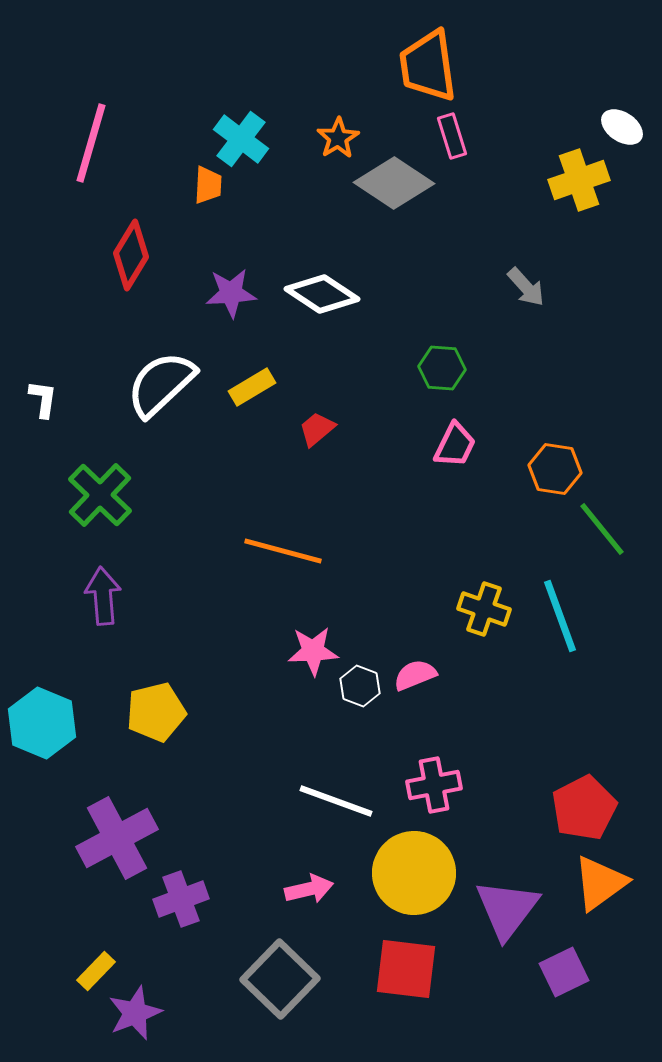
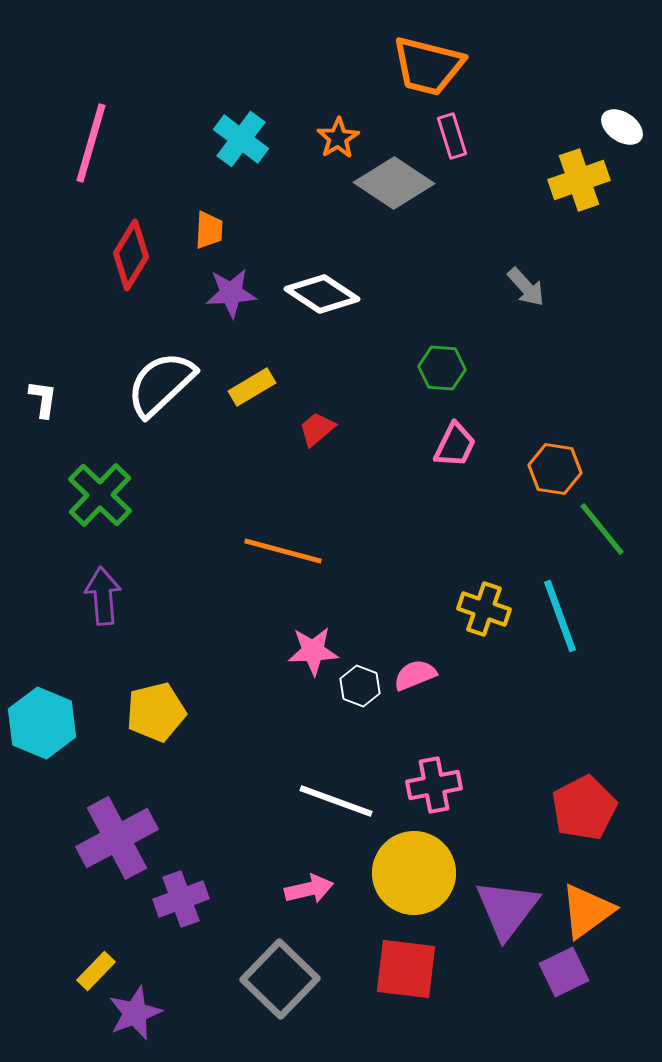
orange trapezoid at (428, 66): rotated 68 degrees counterclockwise
orange trapezoid at (208, 185): moved 1 px right, 45 px down
orange triangle at (600, 883): moved 13 px left, 28 px down
